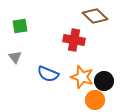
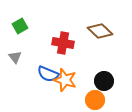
brown diamond: moved 5 px right, 15 px down
green square: rotated 21 degrees counterclockwise
red cross: moved 11 px left, 3 px down
orange star: moved 17 px left, 3 px down
